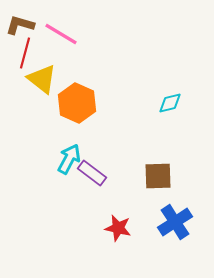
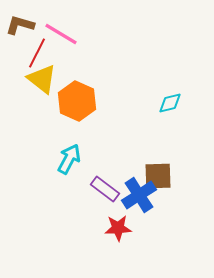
red line: moved 12 px right; rotated 12 degrees clockwise
orange hexagon: moved 2 px up
purple rectangle: moved 13 px right, 16 px down
blue cross: moved 36 px left, 27 px up
red star: rotated 16 degrees counterclockwise
